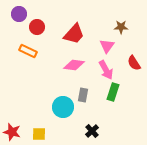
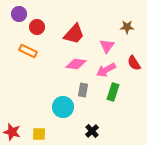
brown star: moved 6 px right
pink diamond: moved 2 px right, 1 px up
pink arrow: rotated 90 degrees clockwise
gray rectangle: moved 5 px up
